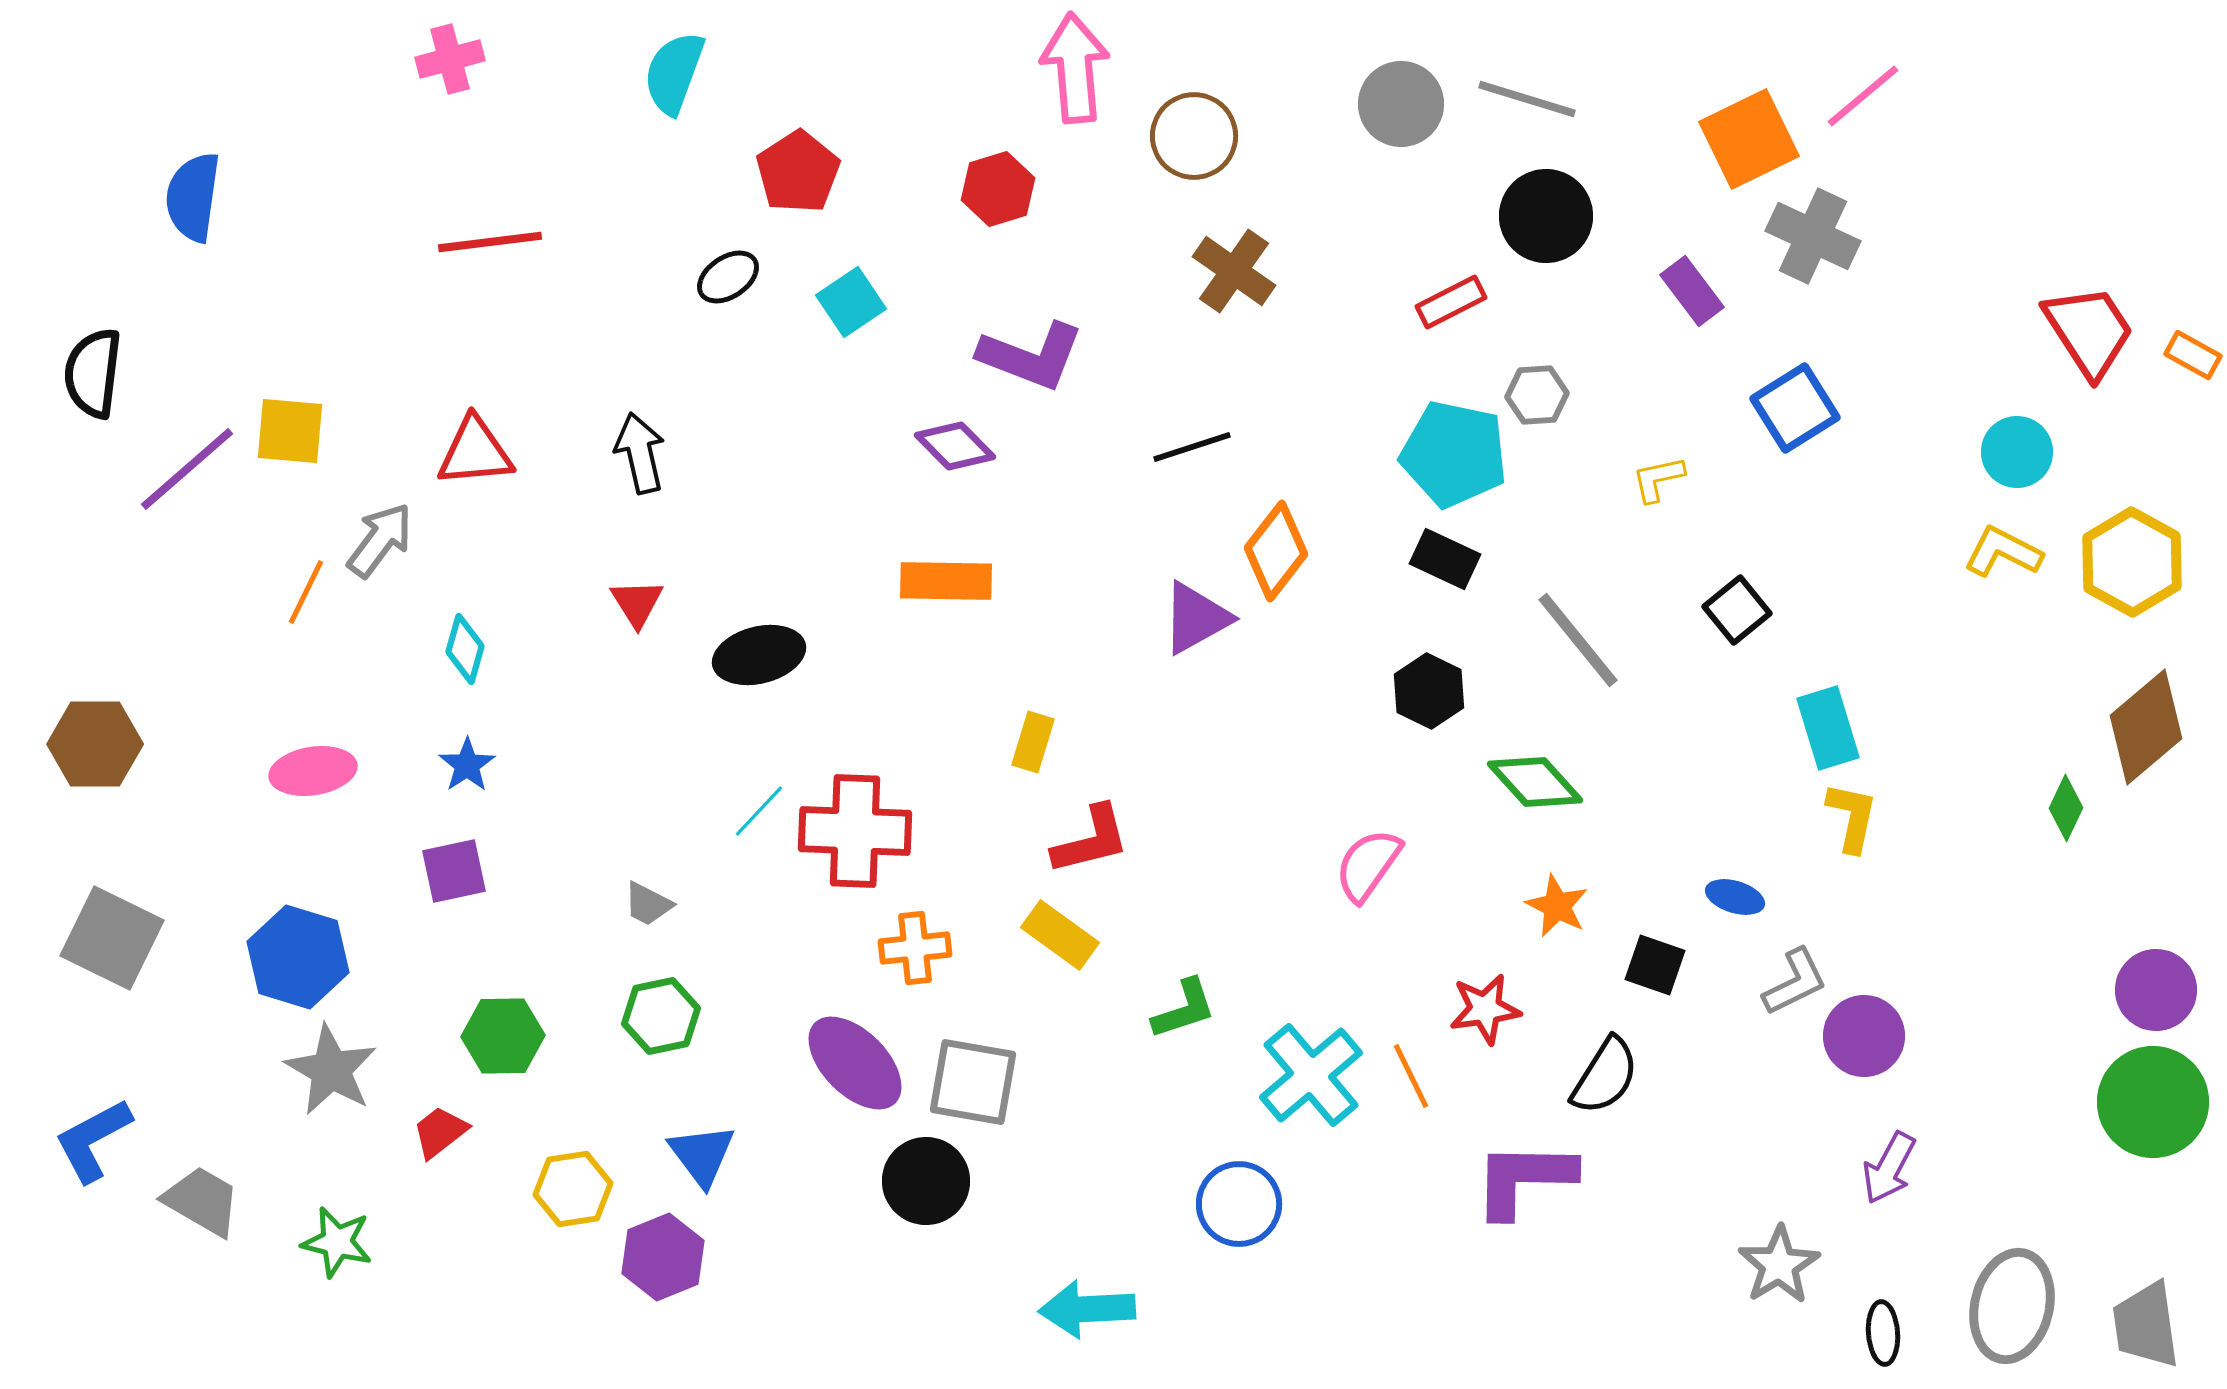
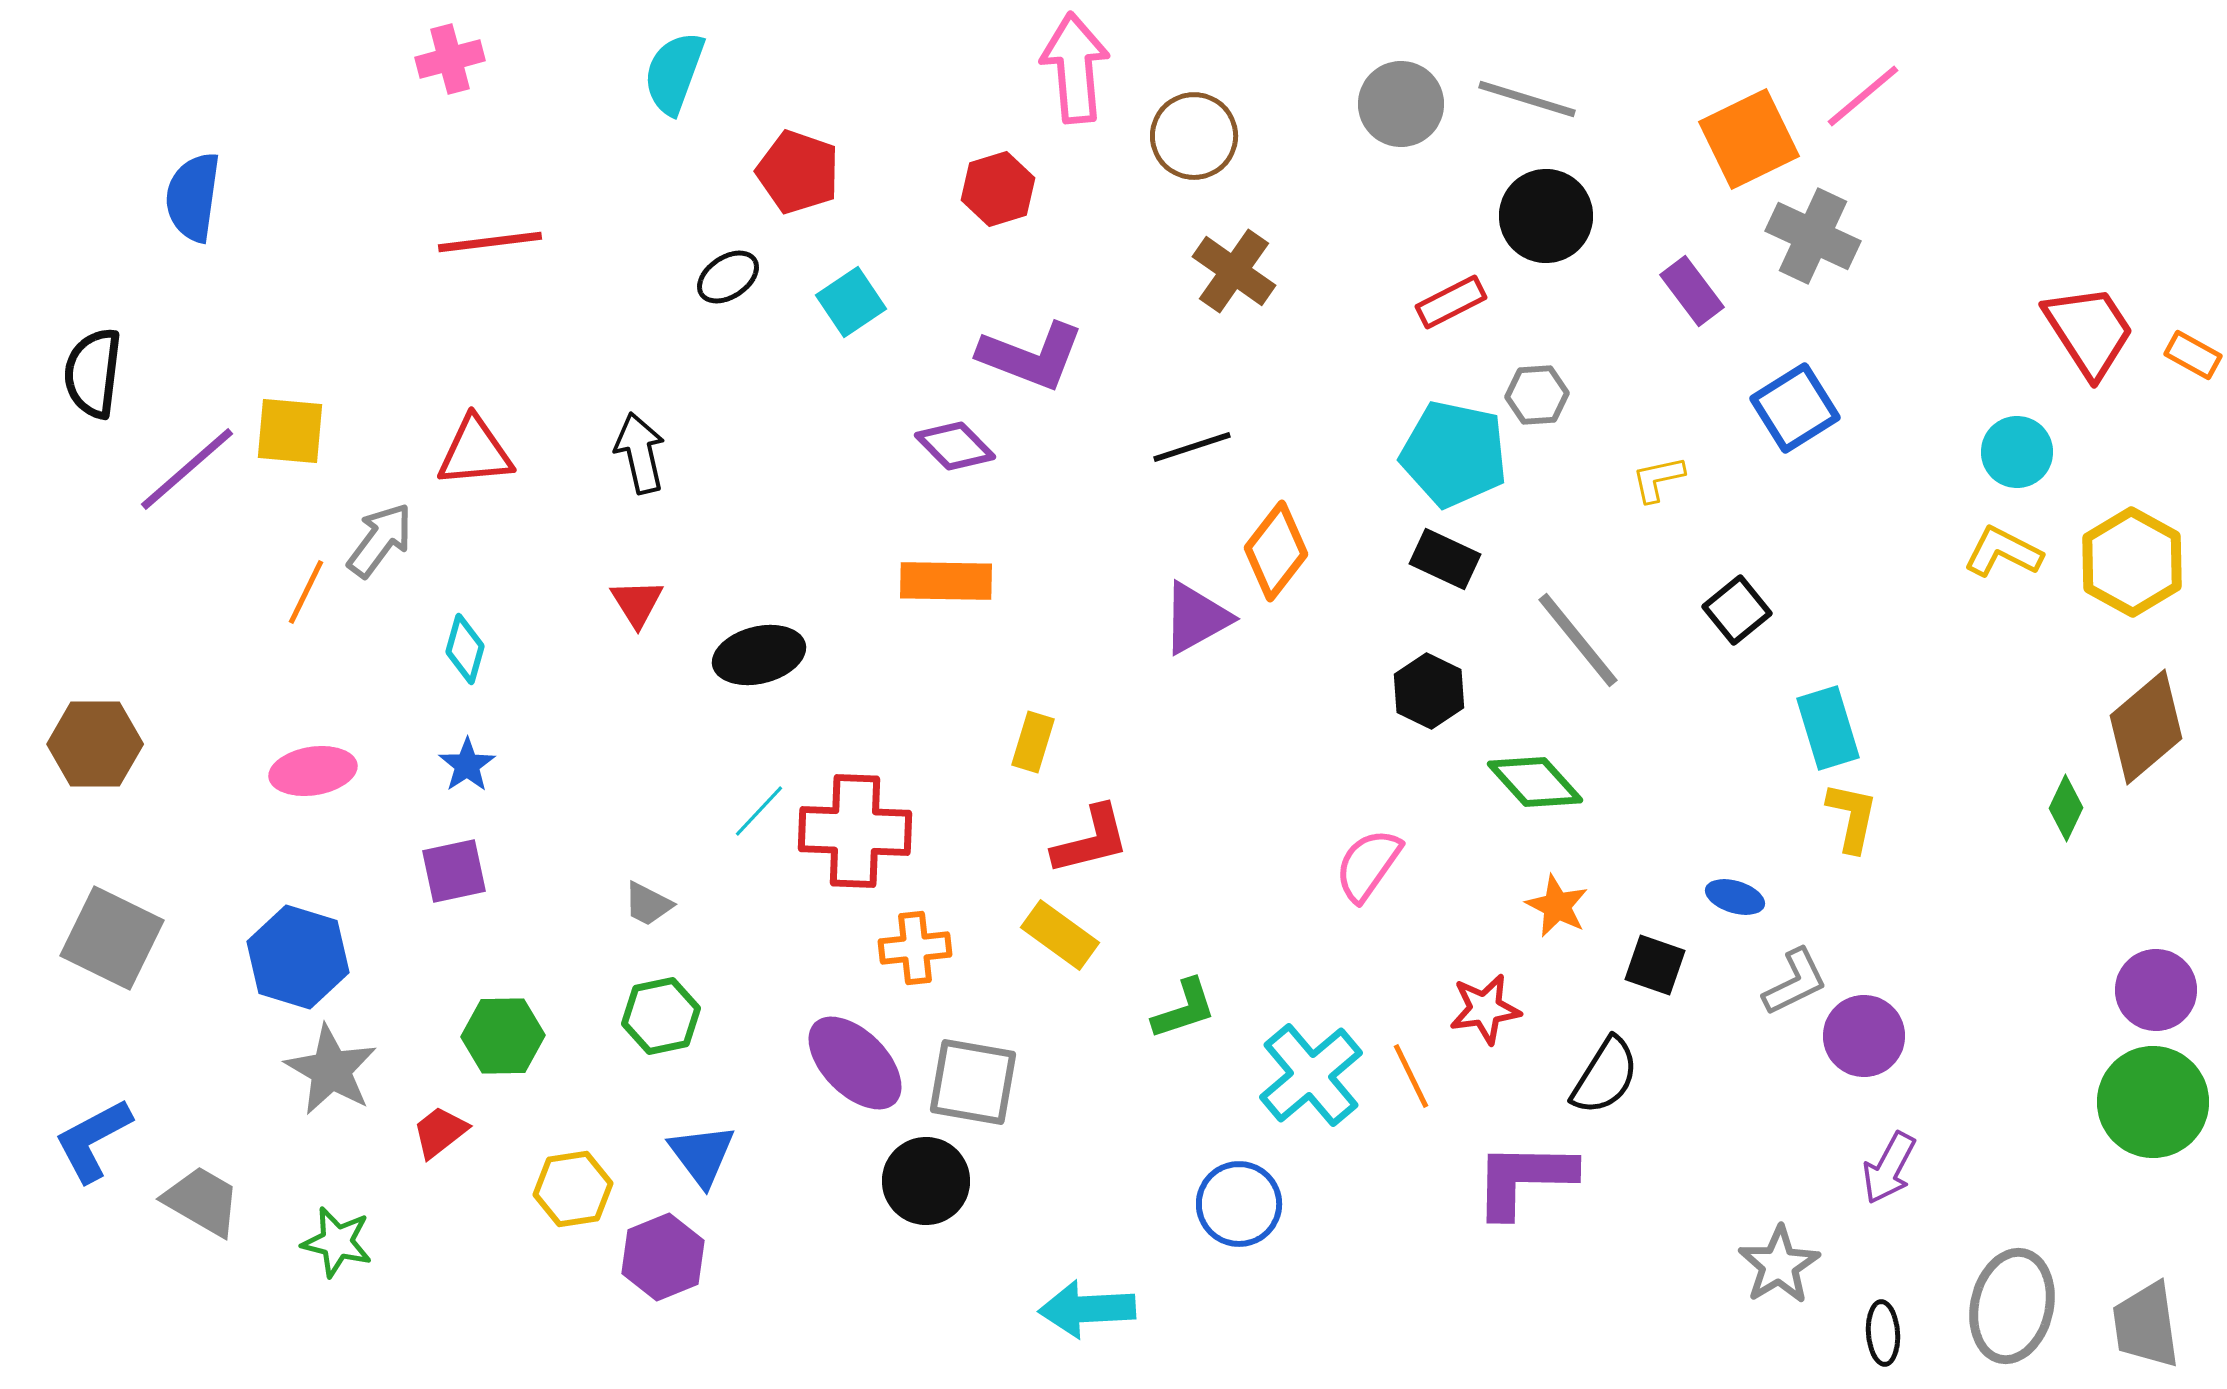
red pentagon at (798, 172): rotated 20 degrees counterclockwise
